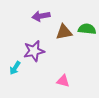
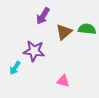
purple arrow: moved 2 px right; rotated 48 degrees counterclockwise
brown triangle: rotated 30 degrees counterclockwise
purple star: rotated 20 degrees clockwise
